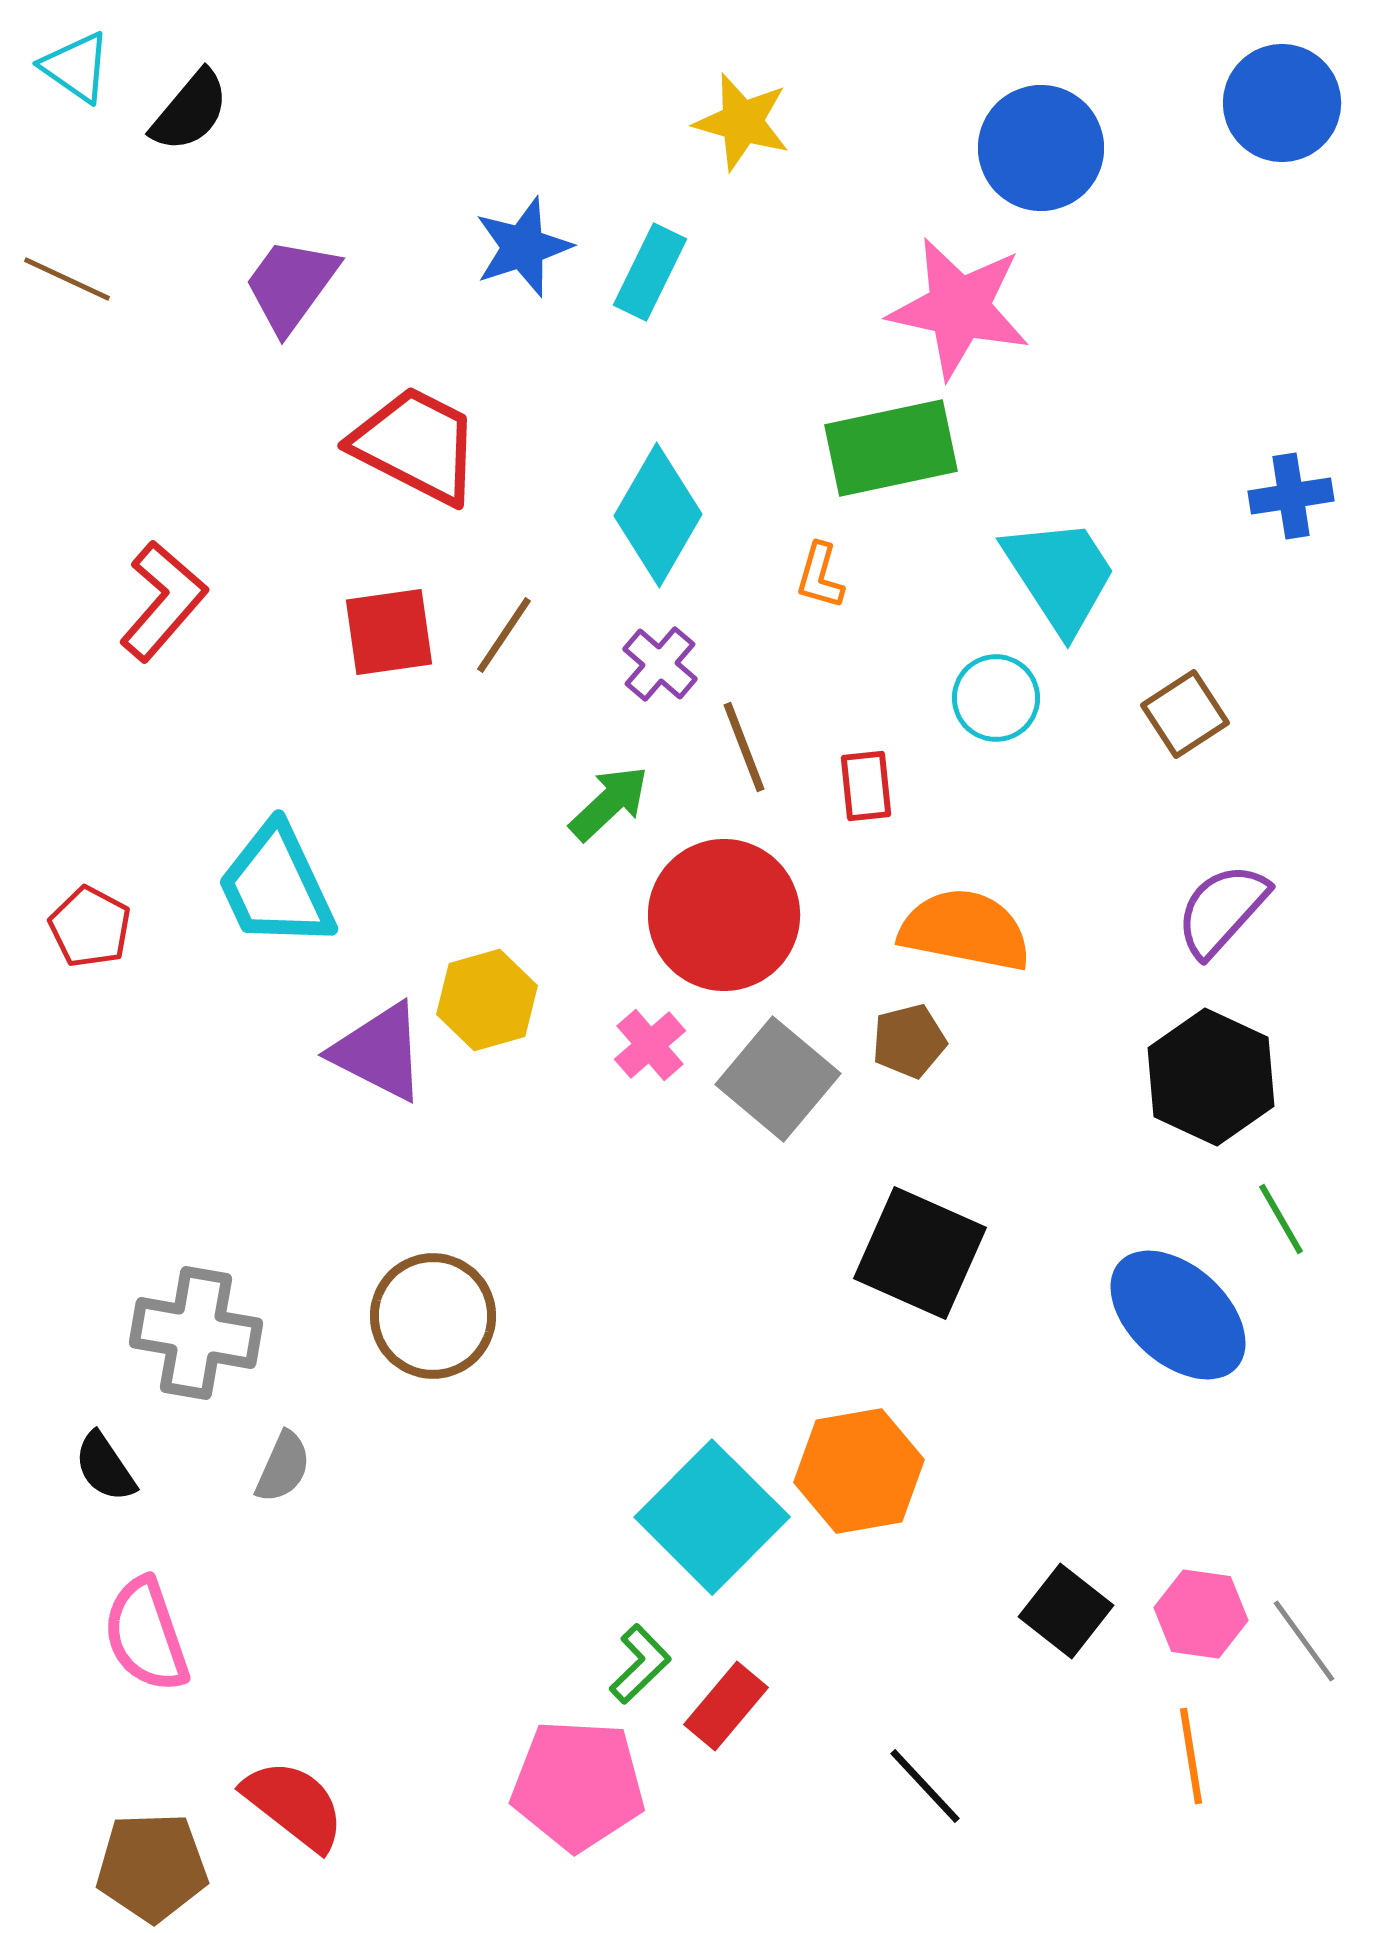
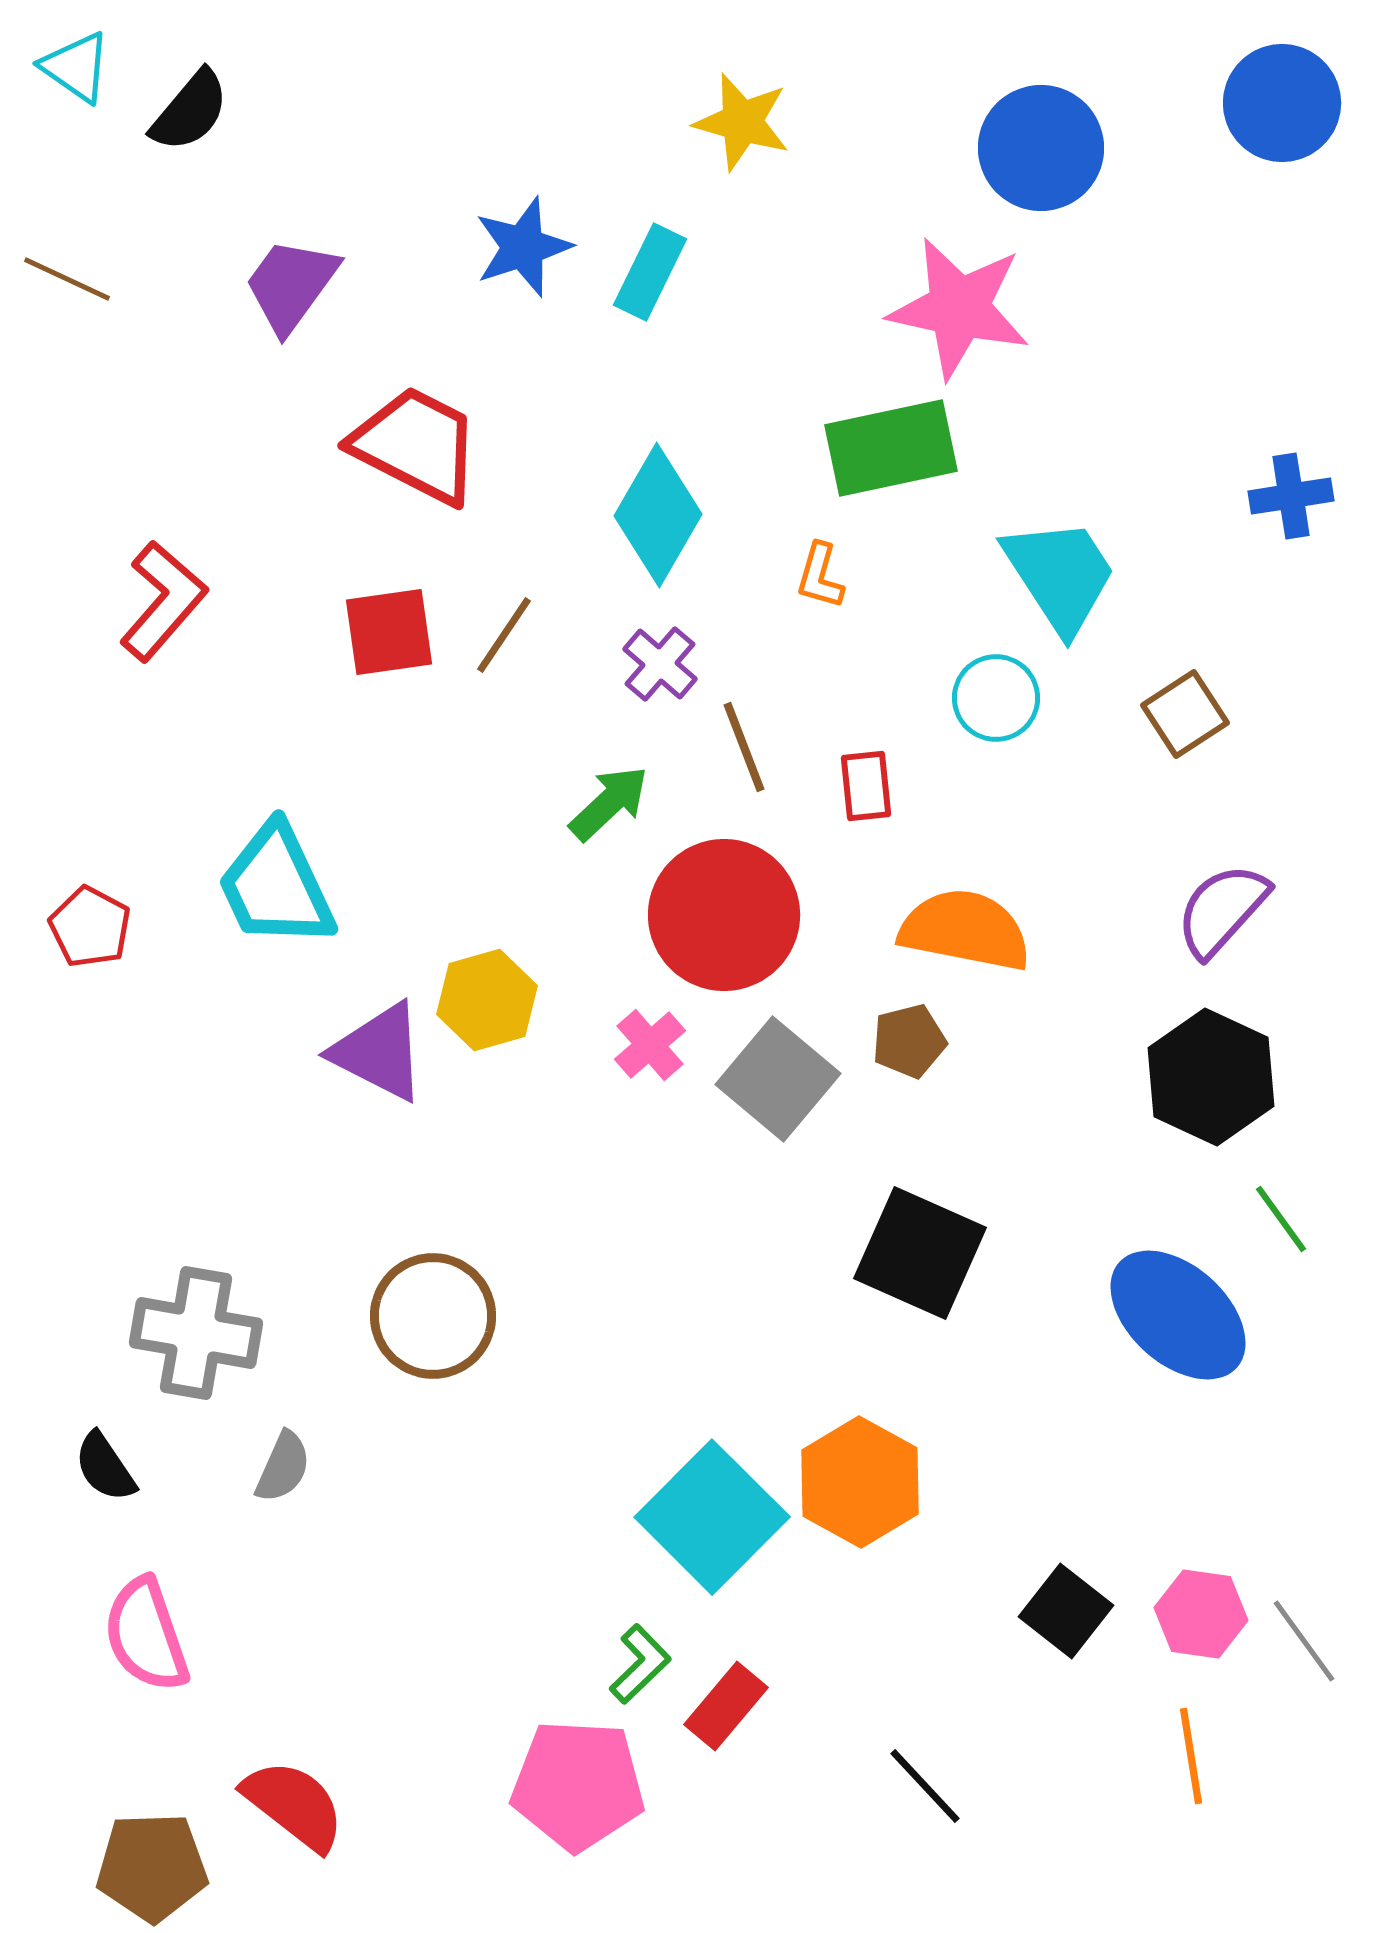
green line at (1281, 1219): rotated 6 degrees counterclockwise
orange hexagon at (859, 1471): moved 1 px right, 11 px down; rotated 21 degrees counterclockwise
